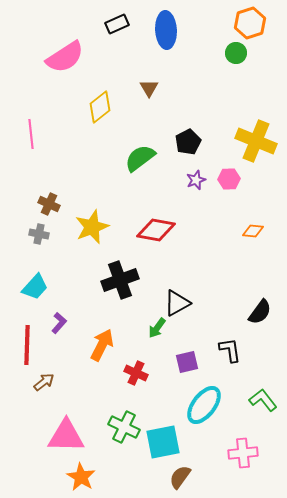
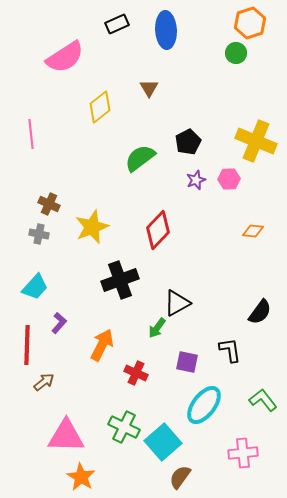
red diamond: moved 2 px right; rotated 57 degrees counterclockwise
purple square: rotated 25 degrees clockwise
cyan square: rotated 30 degrees counterclockwise
